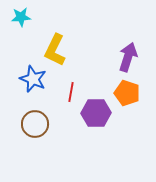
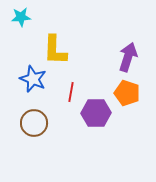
yellow L-shape: rotated 24 degrees counterclockwise
brown circle: moved 1 px left, 1 px up
